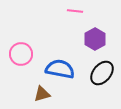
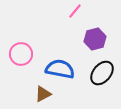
pink line: rotated 56 degrees counterclockwise
purple hexagon: rotated 15 degrees clockwise
brown triangle: moved 1 px right; rotated 12 degrees counterclockwise
